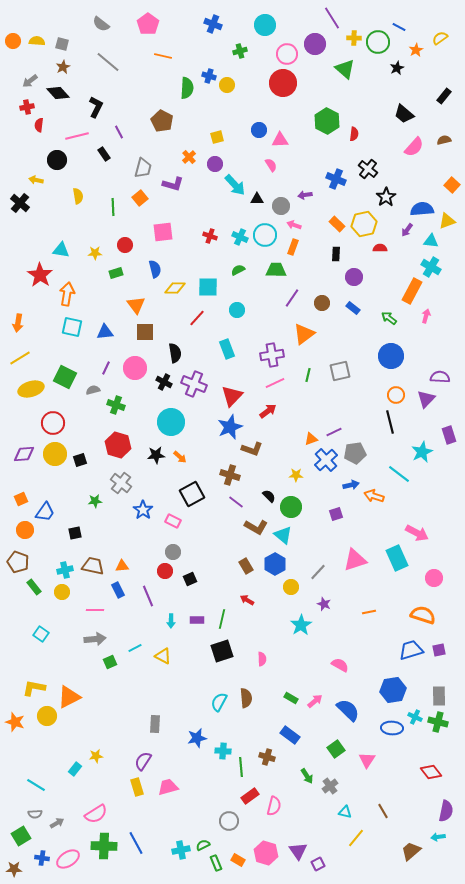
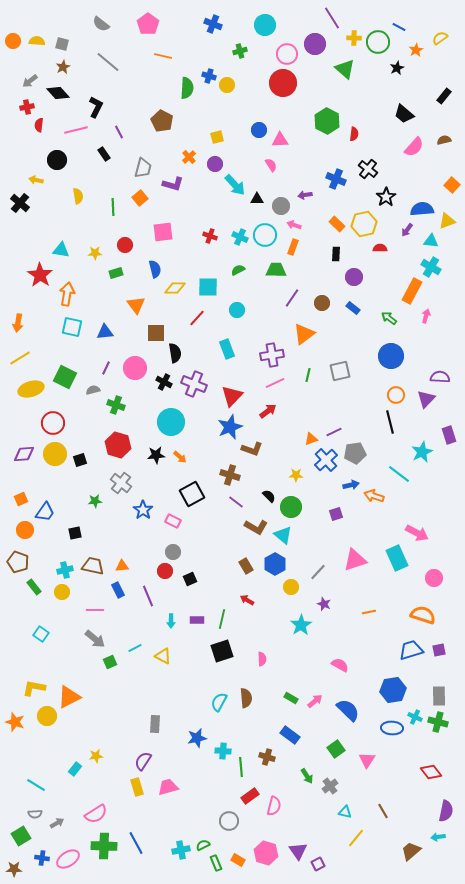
pink line at (77, 136): moved 1 px left, 6 px up
brown square at (145, 332): moved 11 px right, 1 px down
gray arrow at (95, 639): rotated 45 degrees clockwise
